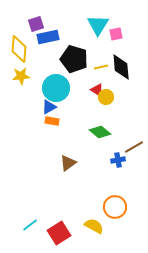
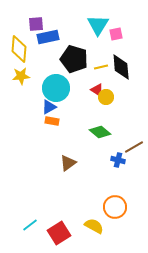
purple square: rotated 14 degrees clockwise
blue cross: rotated 24 degrees clockwise
